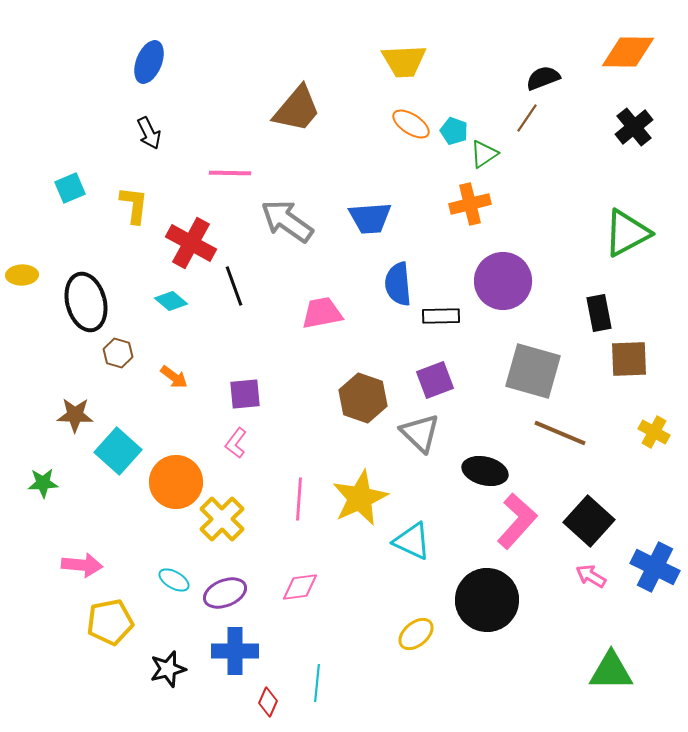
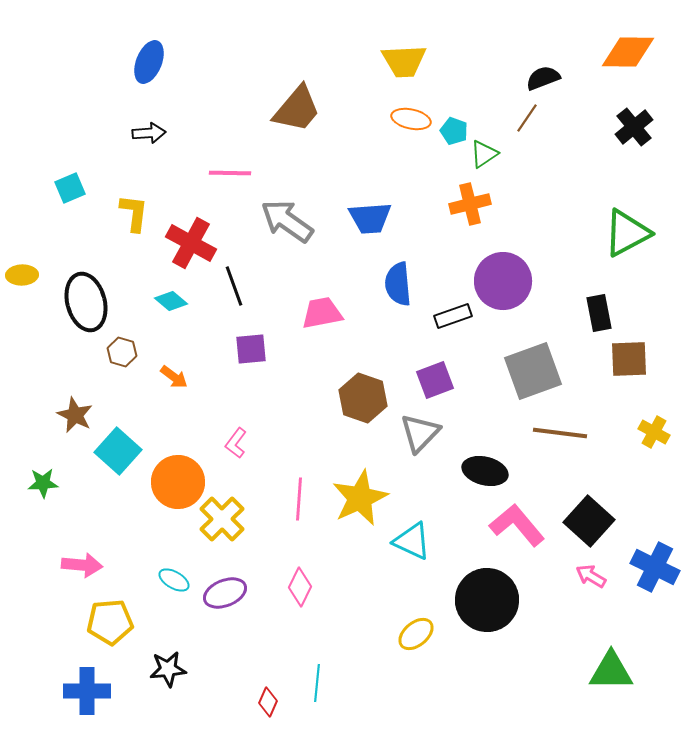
orange ellipse at (411, 124): moved 5 px up; rotated 21 degrees counterclockwise
black arrow at (149, 133): rotated 68 degrees counterclockwise
yellow L-shape at (134, 205): moved 8 px down
black rectangle at (441, 316): moved 12 px right; rotated 18 degrees counterclockwise
brown hexagon at (118, 353): moved 4 px right, 1 px up
gray square at (533, 371): rotated 36 degrees counterclockwise
purple square at (245, 394): moved 6 px right, 45 px up
brown star at (75, 415): rotated 24 degrees clockwise
gray triangle at (420, 433): rotated 30 degrees clockwise
brown line at (560, 433): rotated 16 degrees counterclockwise
orange circle at (176, 482): moved 2 px right
pink L-shape at (517, 521): moved 4 px down; rotated 82 degrees counterclockwise
pink diamond at (300, 587): rotated 57 degrees counterclockwise
yellow pentagon at (110, 622): rotated 6 degrees clockwise
blue cross at (235, 651): moved 148 px left, 40 px down
black star at (168, 669): rotated 9 degrees clockwise
